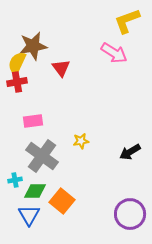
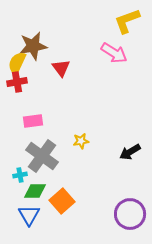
cyan cross: moved 5 px right, 5 px up
orange square: rotated 10 degrees clockwise
